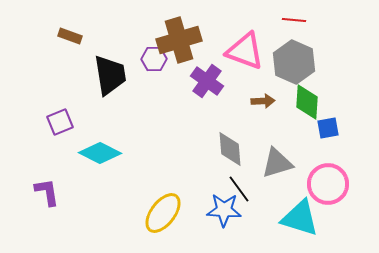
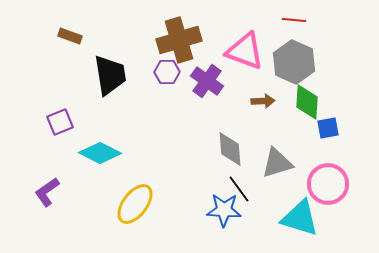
purple hexagon: moved 13 px right, 13 px down
purple L-shape: rotated 116 degrees counterclockwise
yellow ellipse: moved 28 px left, 9 px up
